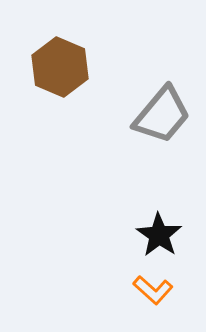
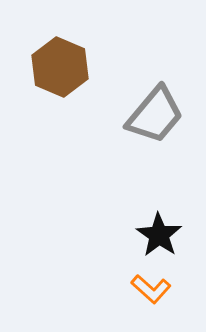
gray trapezoid: moved 7 px left
orange L-shape: moved 2 px left, 1 px up
